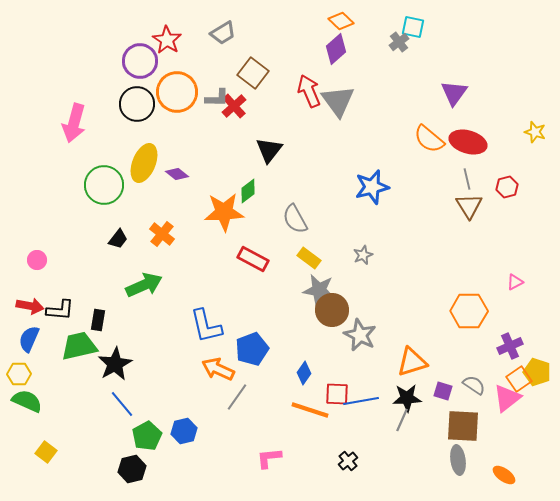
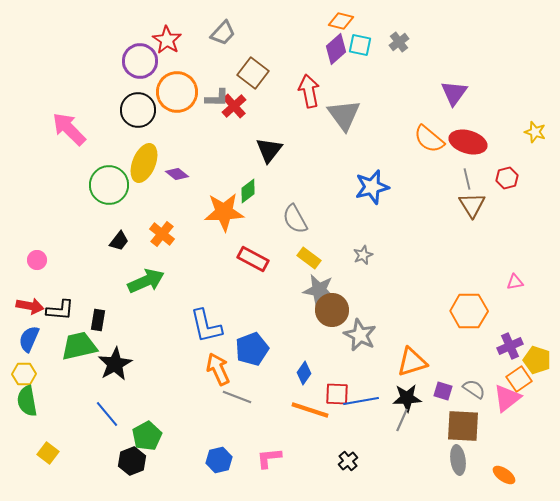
orange diamond at (341, 21): rotated 30 degrees counterclockwise
cyan square at (413, 27): moved 53 px left, 18 px down
gray trapezoid at (223, 33): rotated 16 degrees counterclockwise
red arrow at (309, 91): rotated 12 degrees clockwise
gray triangle at (338, 101): moved 6 px right, 14 px down
black circle at (137, 104): moved 1 px right, 6 px down
pink arrow at (74, 123): moved 5 px left, 6 px down; rotated 120 degrees clockwise
green circle at (104, 185): moved 5 px right
red hexagon at (507, 187): moved 9 px up
brown triangle at (469, 206): moved 3 px right, 1 px up
black trapezoid at (118, 239): moved 1 px right, 2 px down
pink triangle at (515, 282): rotated 18 degrees clockwise
green arrow at (144, 285): moved 2 px right, 4 px up
orange arrow at (218, 369): rotated 40 degrees clockwise
yellow pentagon at (537, 372): moved 12 px up
yellow hexagon at (19, 374): moved 5 px right
gray semicircle at (474, 385): moved 4 px down
gray line at (237, 397): rotated 76 degrees clockwise
green semicircle at (27, 401): rotated 124 degrees counterclockwise
blue line at (122, 404): moved 15 px left, 10 px down
blue hexagon at (184, 431): moved 35 px right, 29 px down
yellow square at (46, 452): moved 2 px right, 1 px down
black hexagon at (132, 469): moved 8 px up; rotated 8 degrees counterclockwise
